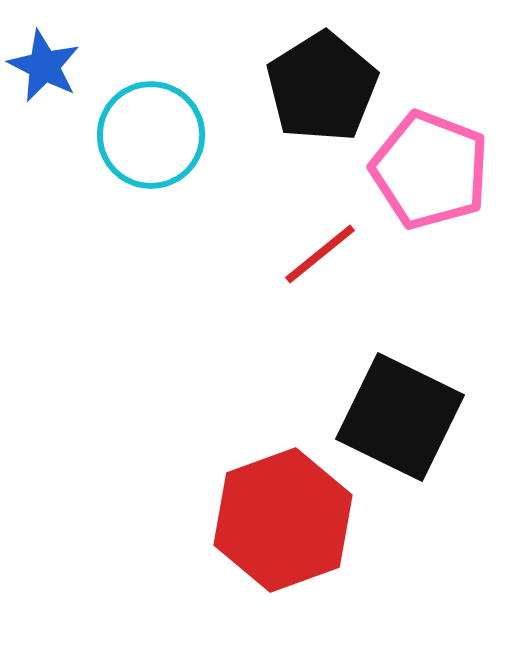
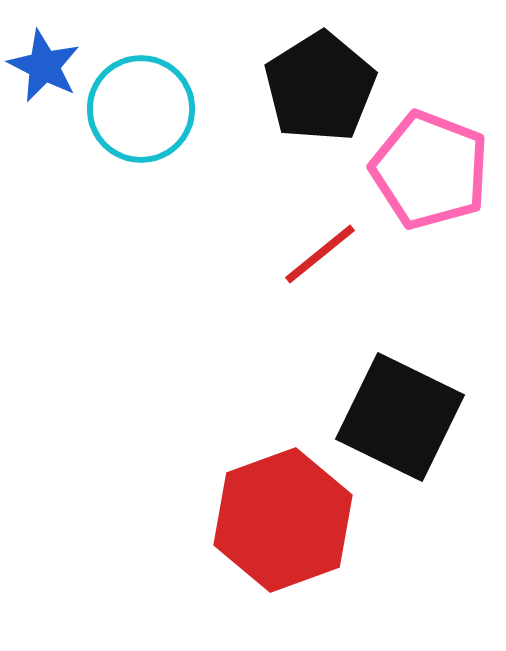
black pentagon: moved 2 px left
cyan circle: moved 10 px left, 26 px up
